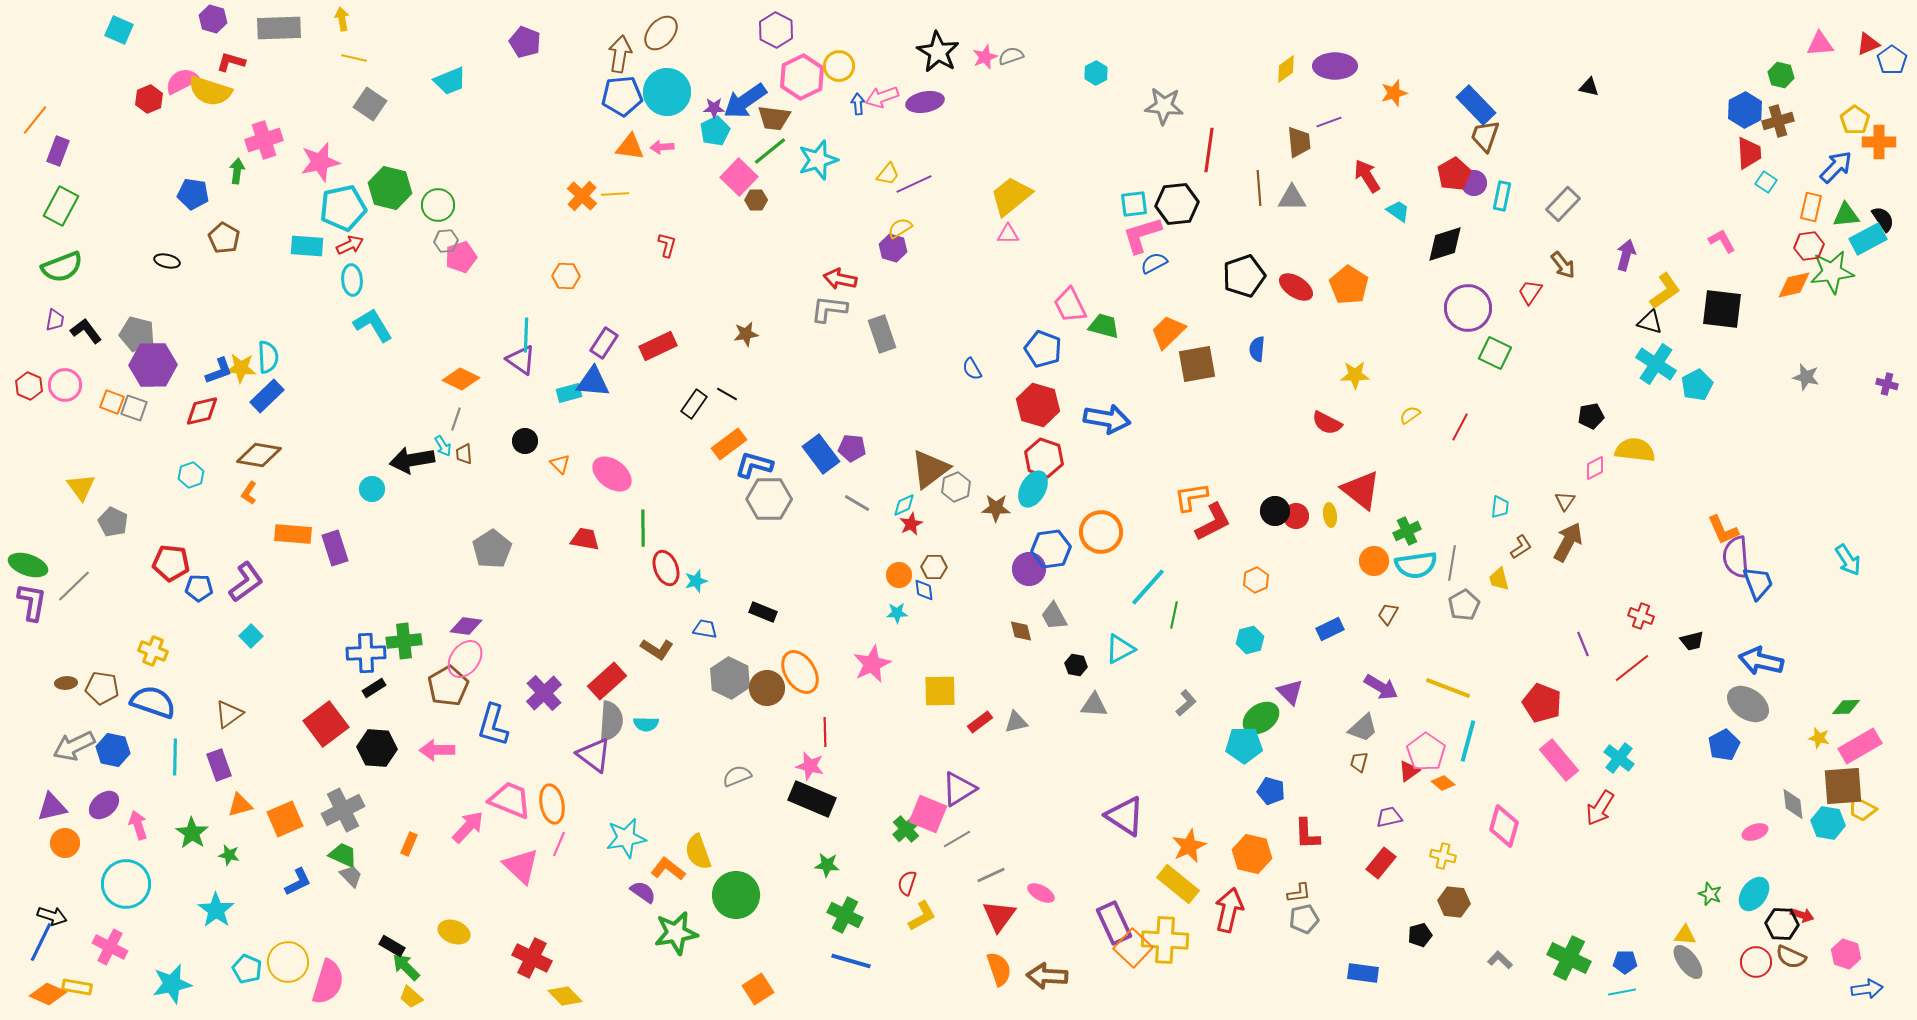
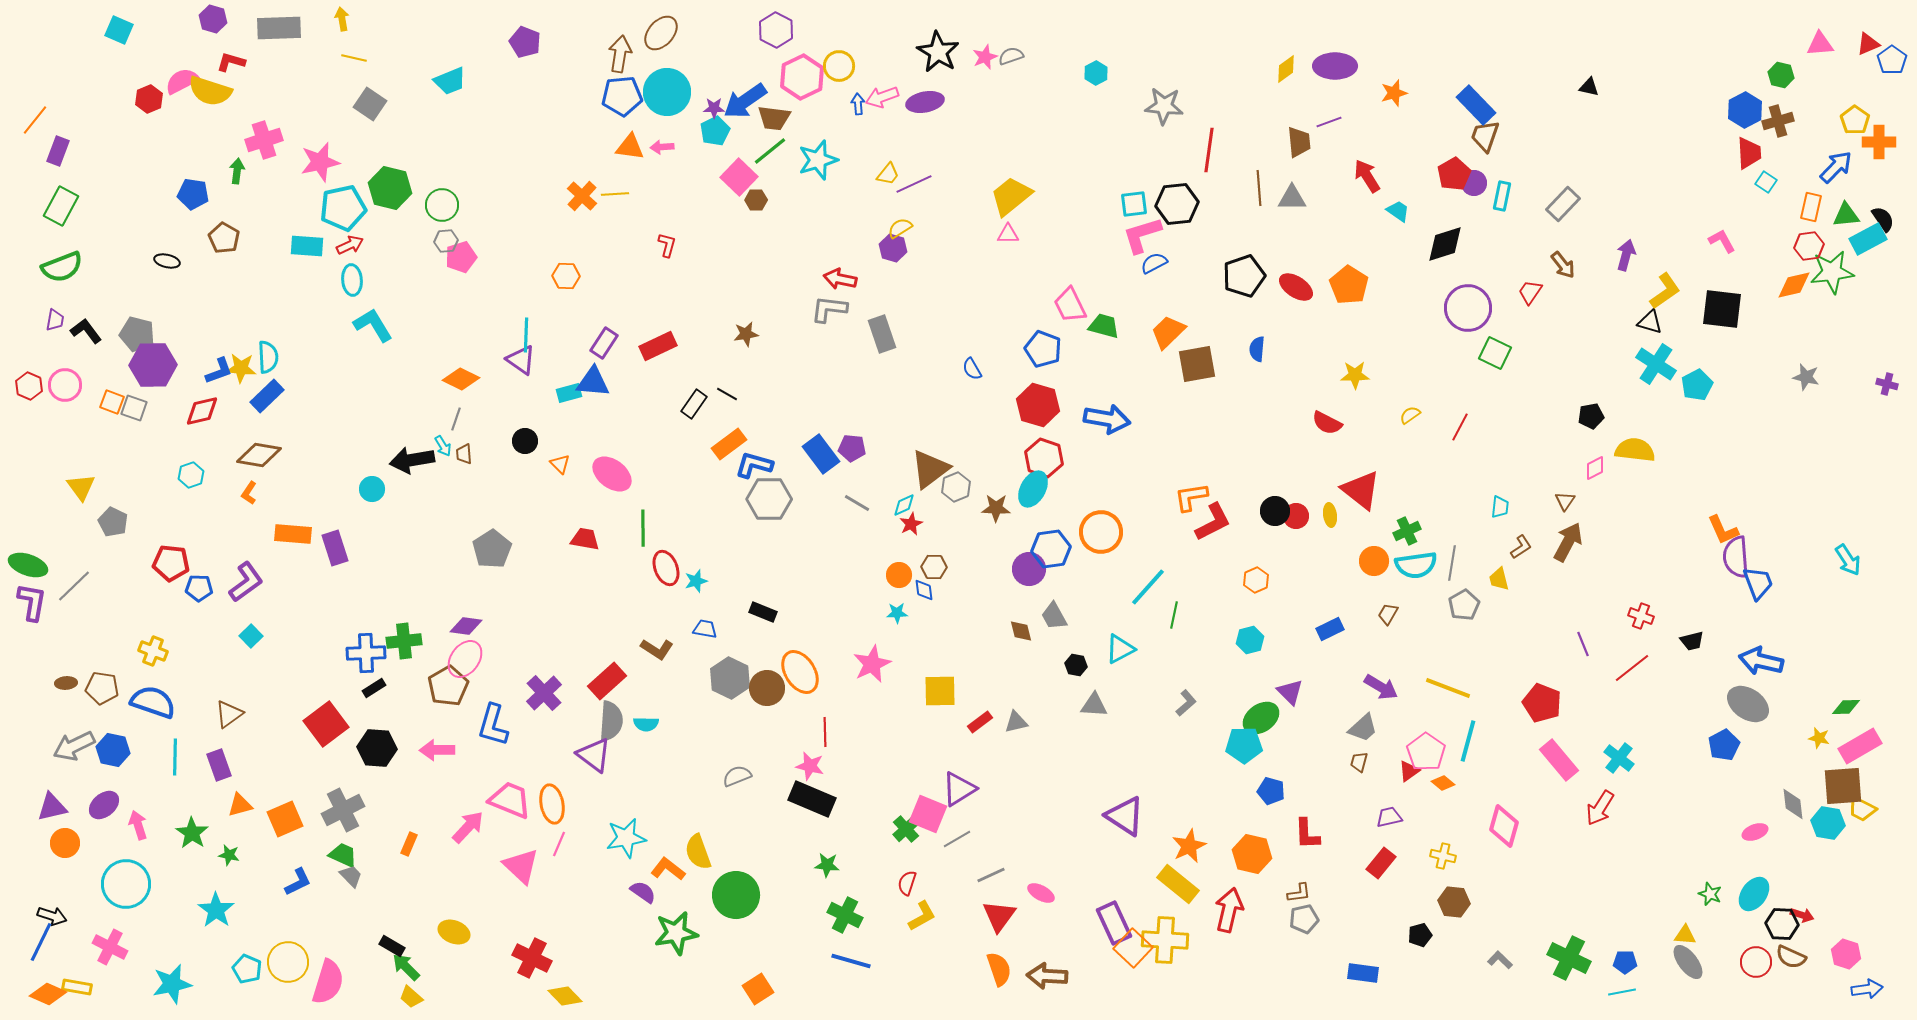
green circle at (438, 205): moved 4 px right
